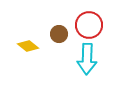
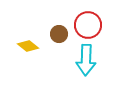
red circle: moved 1 px left
cyan arrow: moved 1 px left, 1 px down
